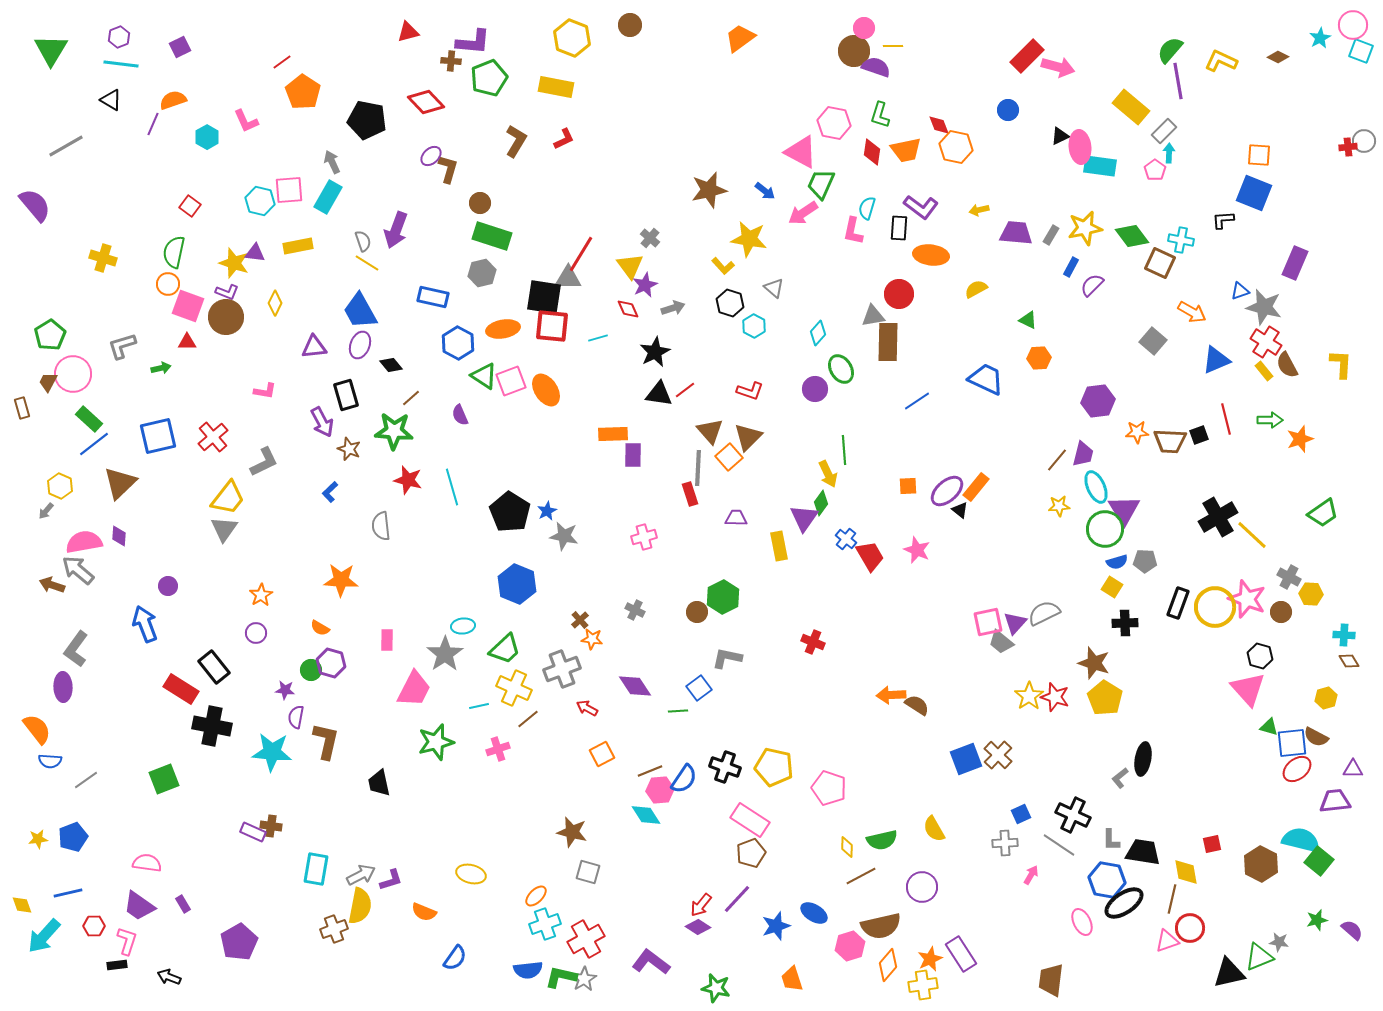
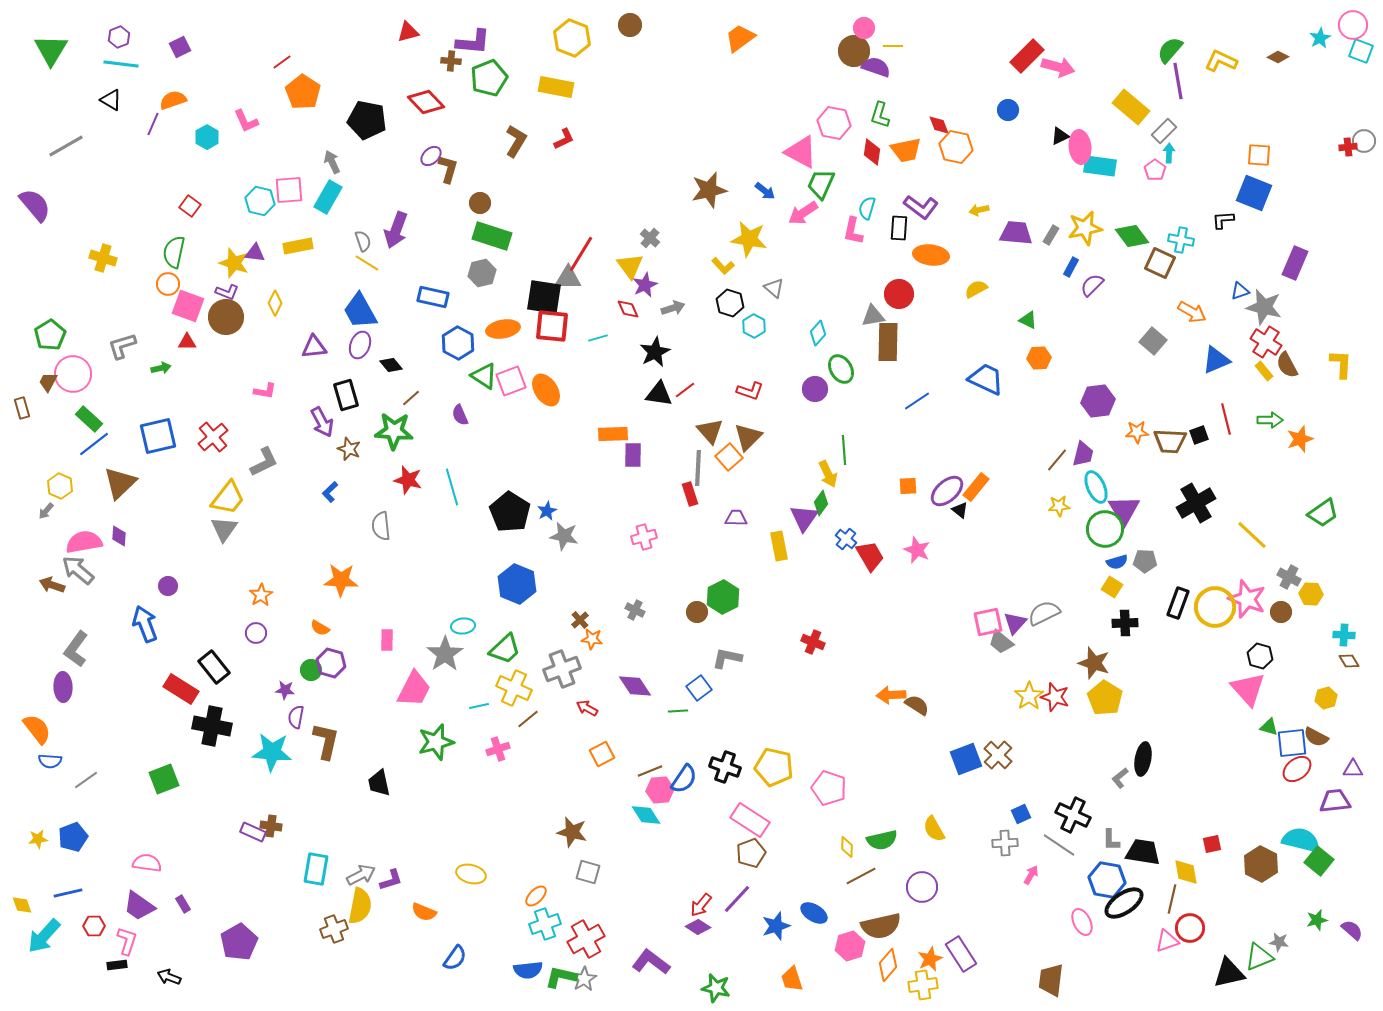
black cross at (1218, 517): moved 22 px left, 14 px up
